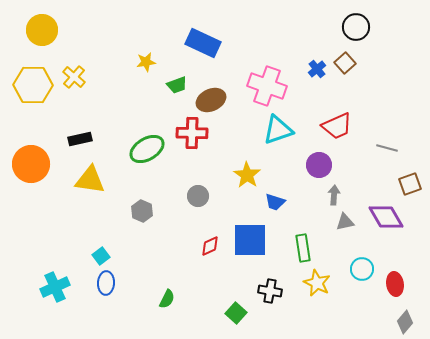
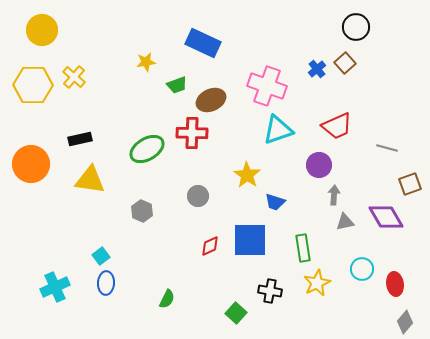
yellow star at (317, 283): rotated 20 degrees clockwise
